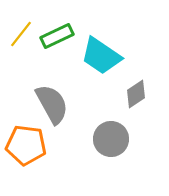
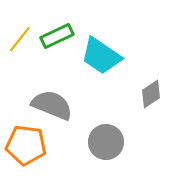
yellow line: moved 1 px left, 5 px down
gray diamond: moved 15 px right
gray semicircle: moved 1 px down; rotated 39 degrees counterclockwise
gray circle: moved 5 px left, 3 px down
